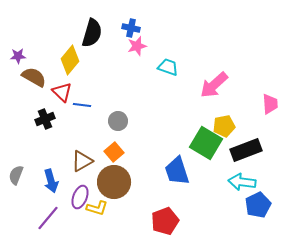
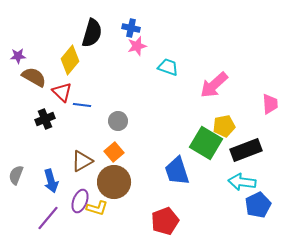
purple ellipse: moved 4 px down
